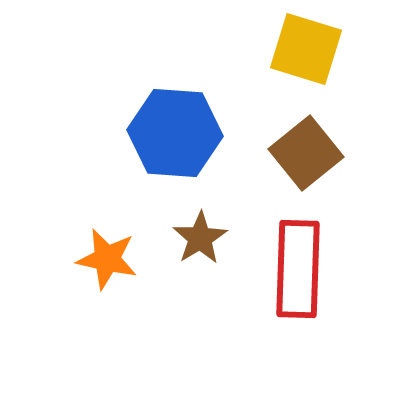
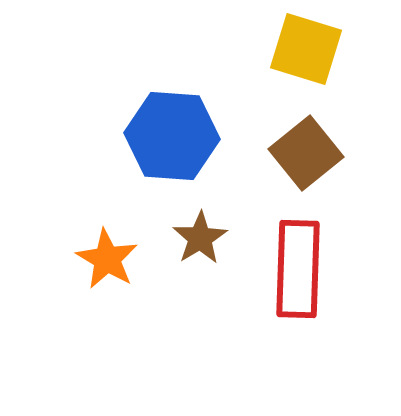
blue hexagon: moved 3 px left, 3 px down
orange star: rotated 18 degrees clockwise
